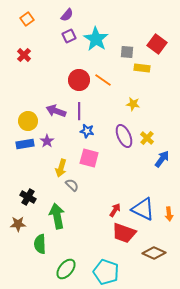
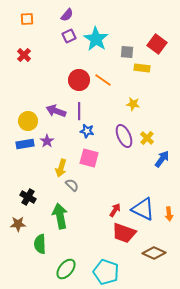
orange square: rotated 32 degrees clockwise
green arrow: moved 3 px right
